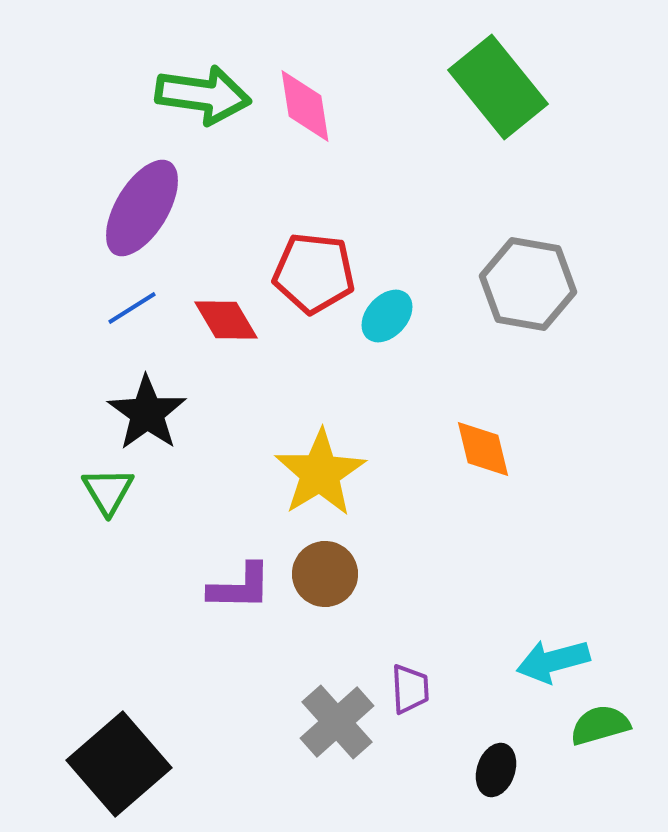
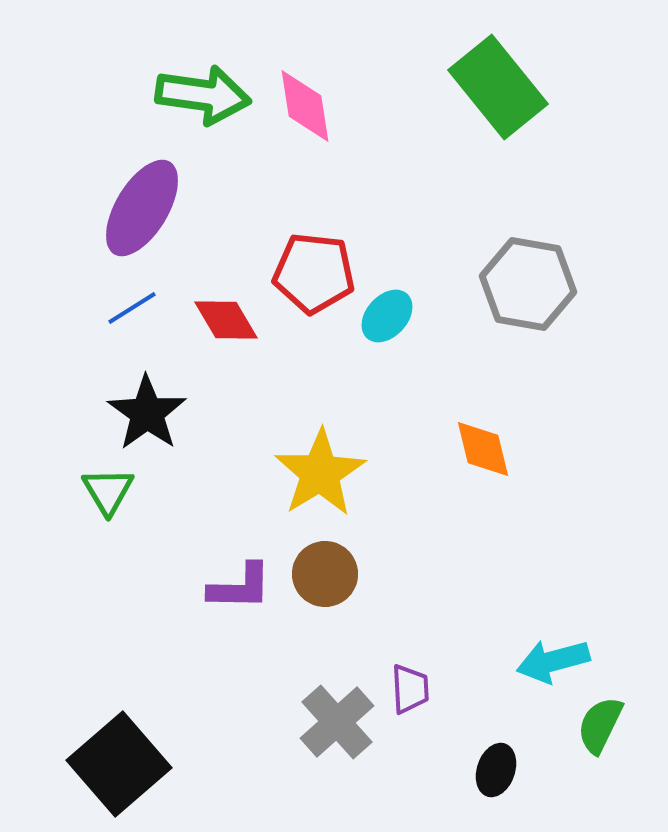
green semicircle: rotated 48 degrees counterclockwise
